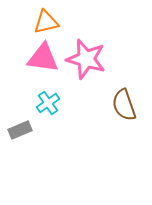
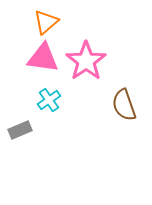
orange triangle: rotated 28 degrees counterclockwise
pink star: moved 2 px down; rotated 21 degrees clockwise
cyan cross: moved 1 px right, 3 px up
